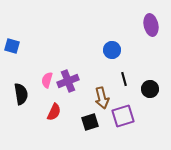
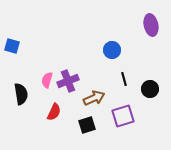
brown arrow: moved 8 px left; rotated 100 degrees counterclockwise
black square: moved 3 px left, 3 px down
